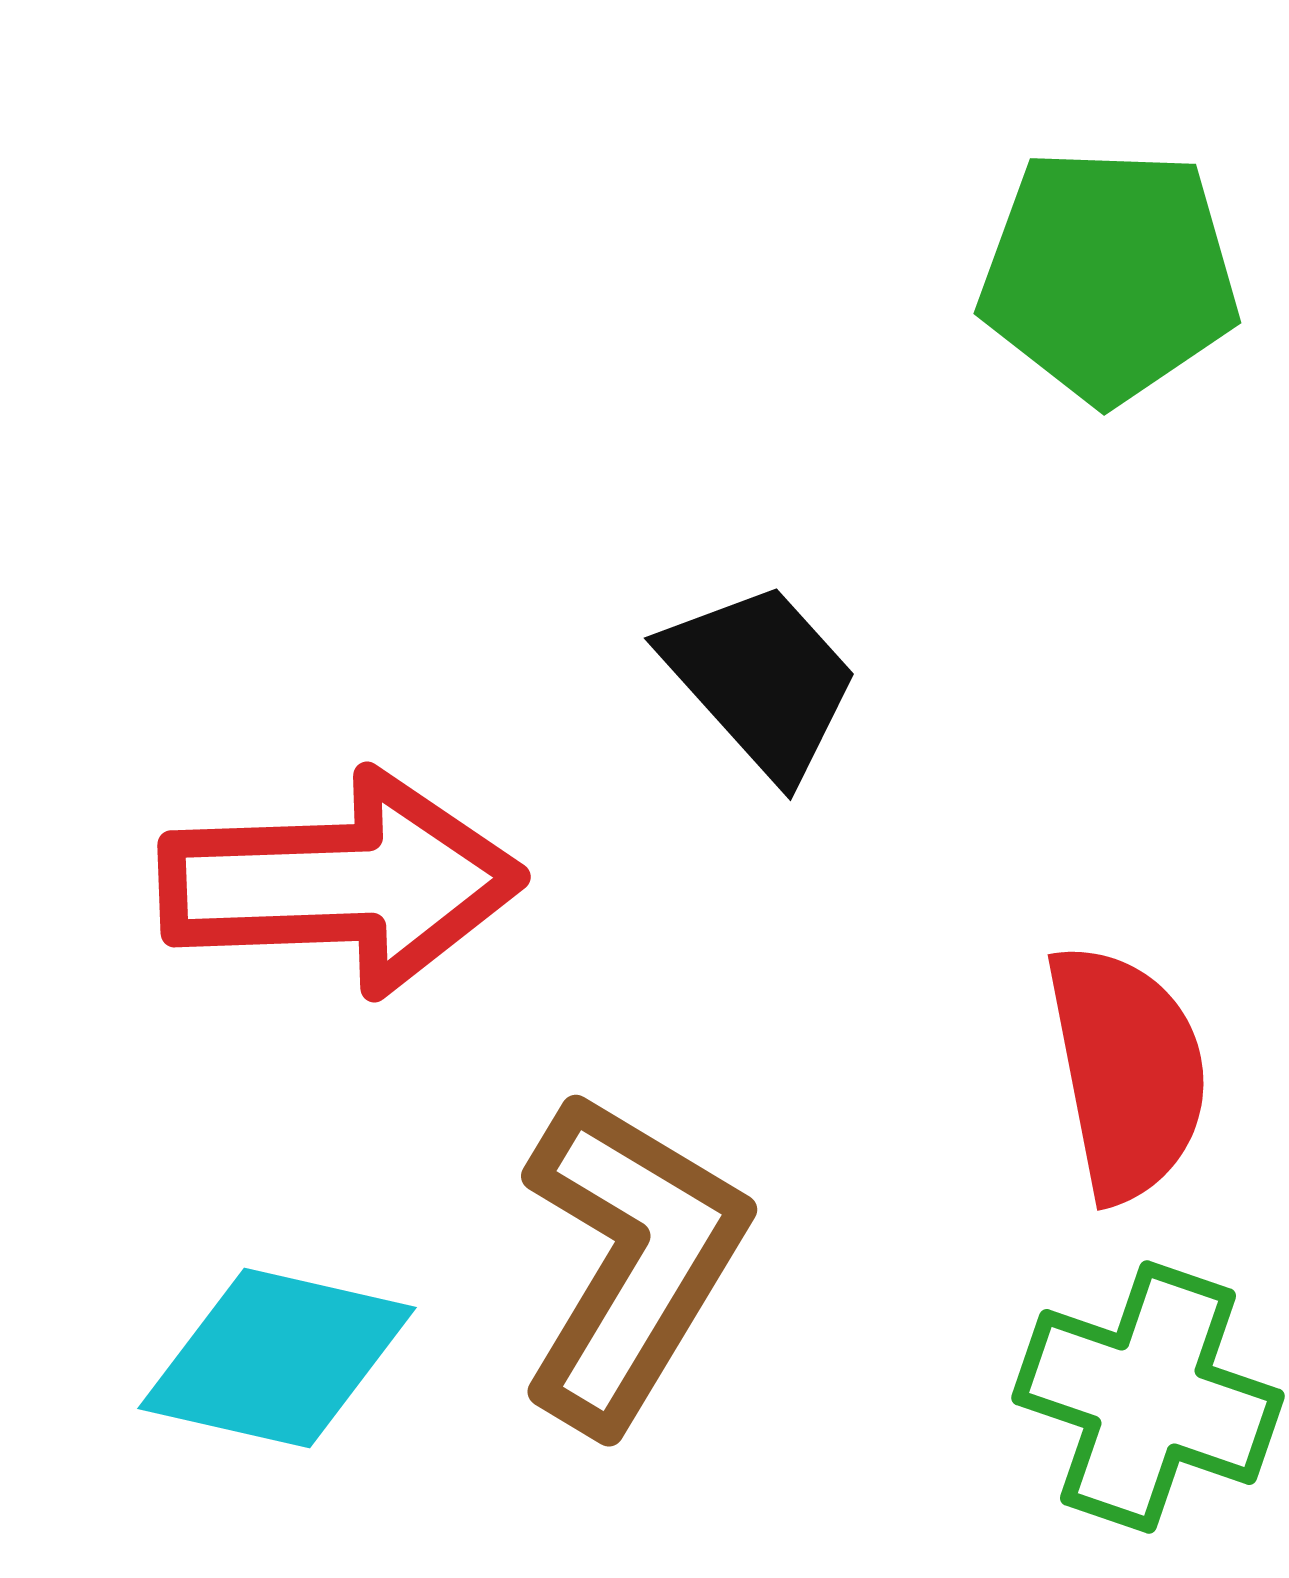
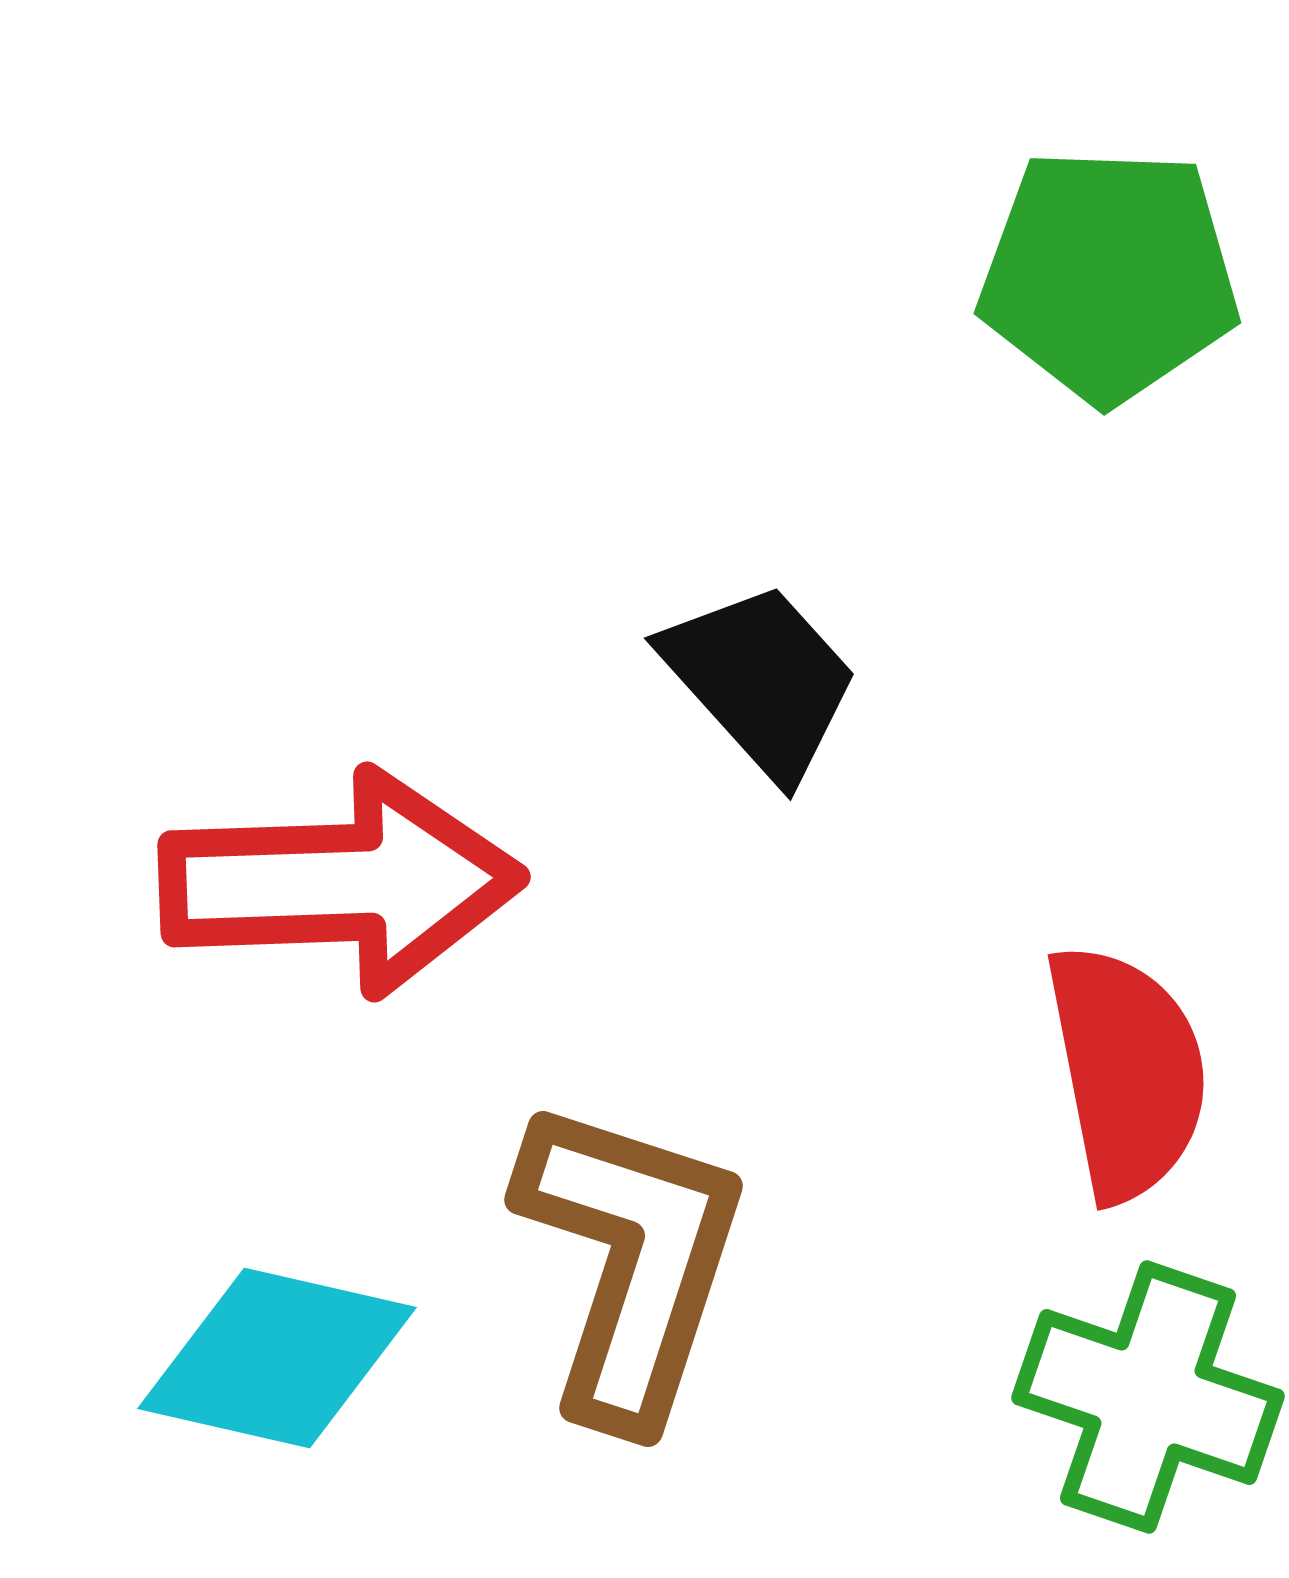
brown L-shape: rotated 13 degrees counterclockwise
